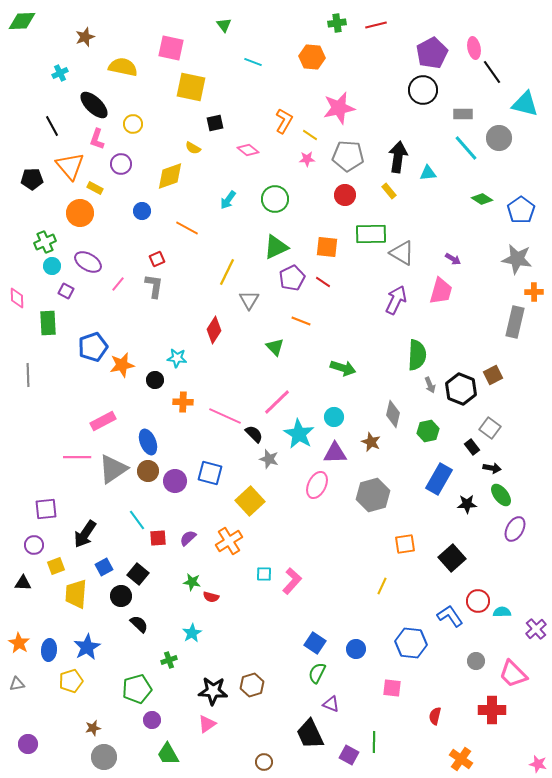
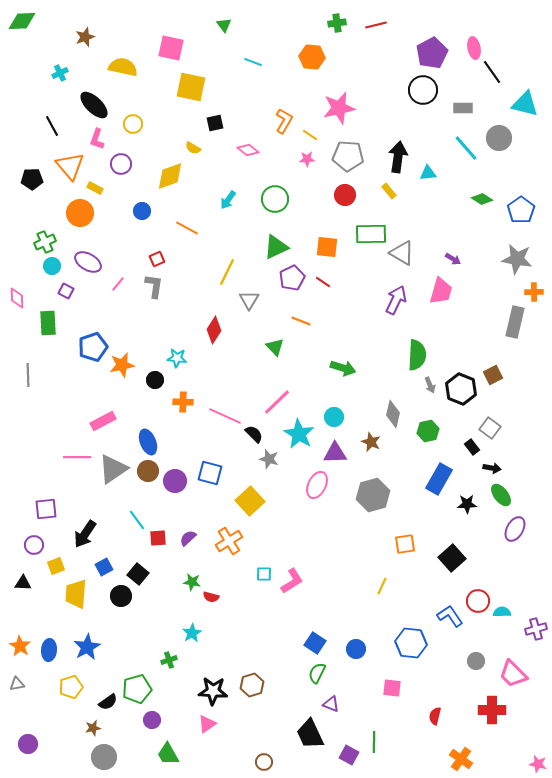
gray rectangle at (463, 114): moved 6 px up
pink L-shape at (292, 581): rotated 16 degrees clockwise
black semicircle at (139, 624): moved 31 px left, 78 px down; rotated 102 degrees clockwise
purple cross at (536, 629): rotated 25 degrees clockwise
orange star at (19, 643): moved 1 px right, 3 px down
yellow pentagon at (71, 681): moved 6 px down
